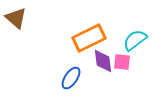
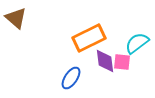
cyan semicircle: moved 2 px right, 3 px down
purple diamond: moved 2 px right
